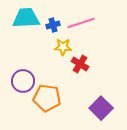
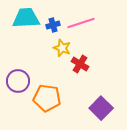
yellow star: moved 1 px left, 1 px down; rotated 18 degrees clockwise
purple circle: moved 5 px left
